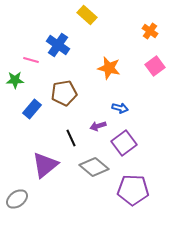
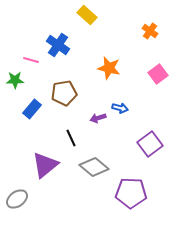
pink square: moved 3 px right, 8 px down
purple arrow: moved 8 px up
purple square: moved 26 px right, 1 px down
purple pentagon: moved 2 px left, 3 px down
